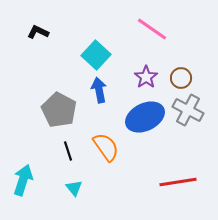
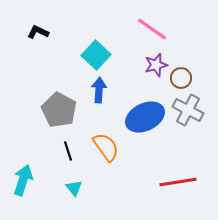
purple star: moved 10 px right, 12 px up; rotated 20 degrees clockwise
blue arrow: rotated 15 degrees clockwise
